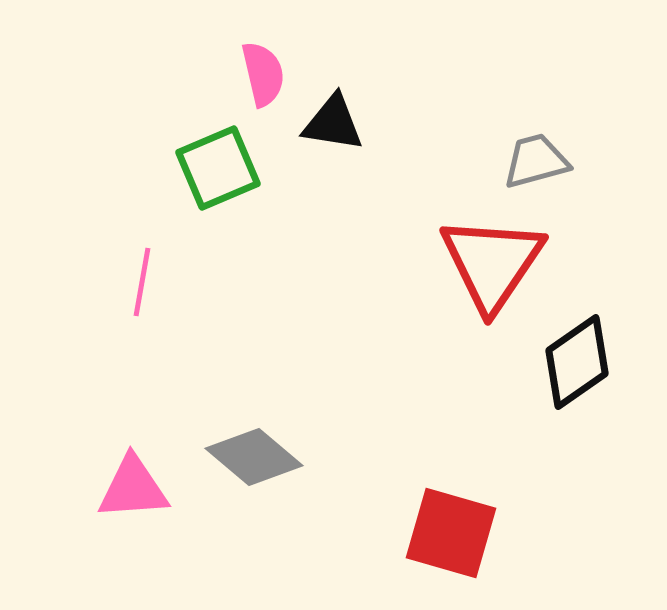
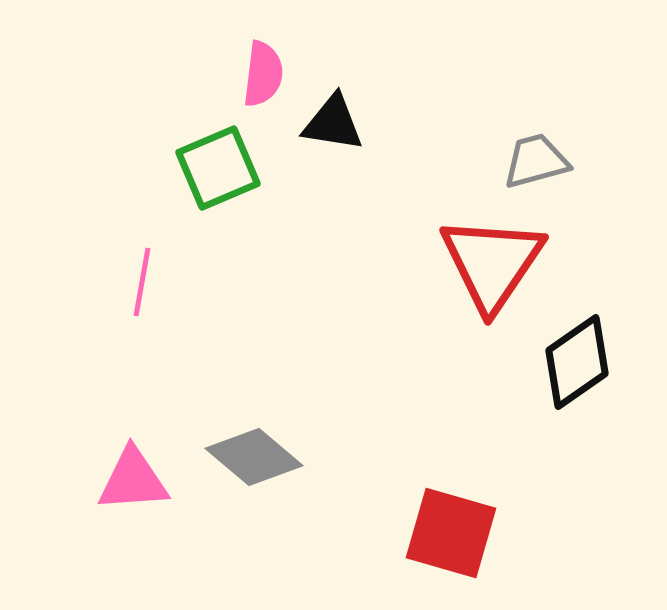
pink semicircle: rotated 20 degrees clockwise
pink triangle: moved 8 px up
